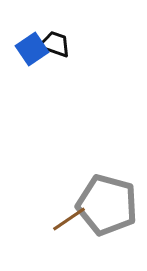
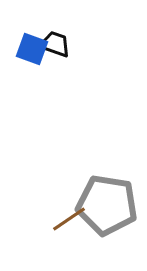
blue square: rotated 36 degrees counterclockwise
gray pentagon: rotated 6 degrees counterclockwise
